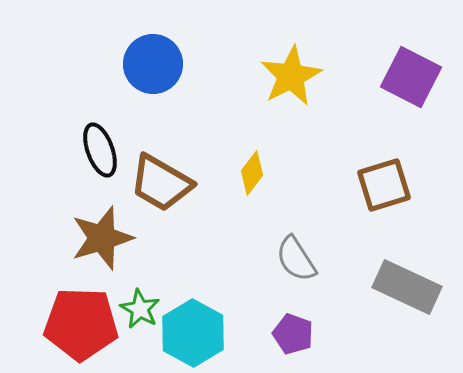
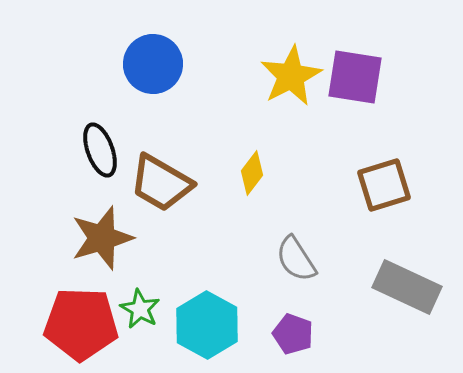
purple square: moved 56 px left; rotated 18 degrees counterclockwise
cyan hexagon: moved 14 px right, 8 px up
